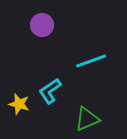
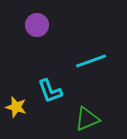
purple circle: moved 5 px left
cyan L-shape: rotated 76 degrees counterclockwise
yellow star: moved 3 px left, 3 px down
